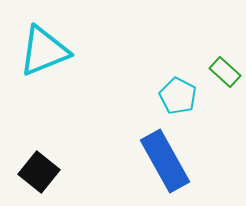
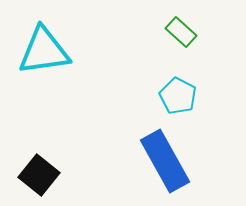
cyan triangle: rotated 14 degrees clockwise
green rectangle: moved 44 px left, 40 px up
black square: moved 3 px down
